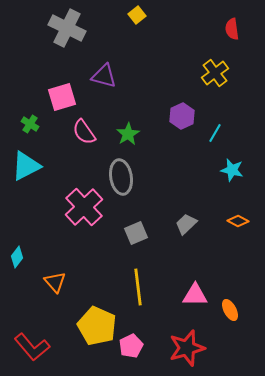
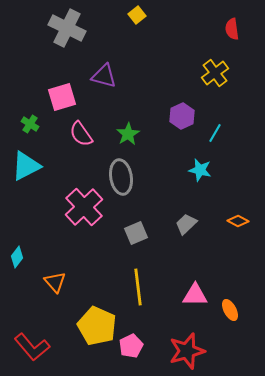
pink semicircle: moved 3 px left, 2 px down
cyan star: moved 32 px left
red star: moved 3 px down
